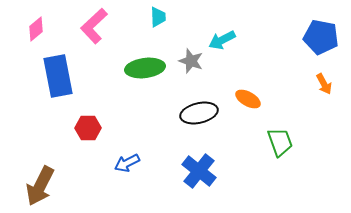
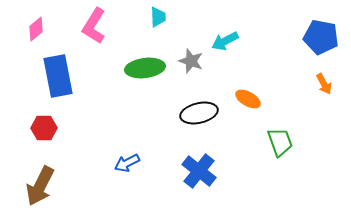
pink L-shape: rotated 15 degrees counterclockwise
cyan arrow: moved 3 px right, 1 px down
red hexagon: moved 44 px left
